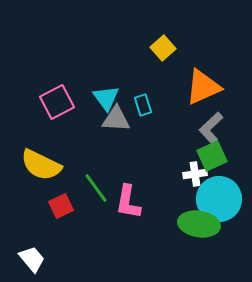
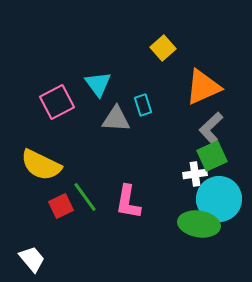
cyan triangle: moved 8 px left, 14 px up
green line: moved 11 px left, 9 px down
